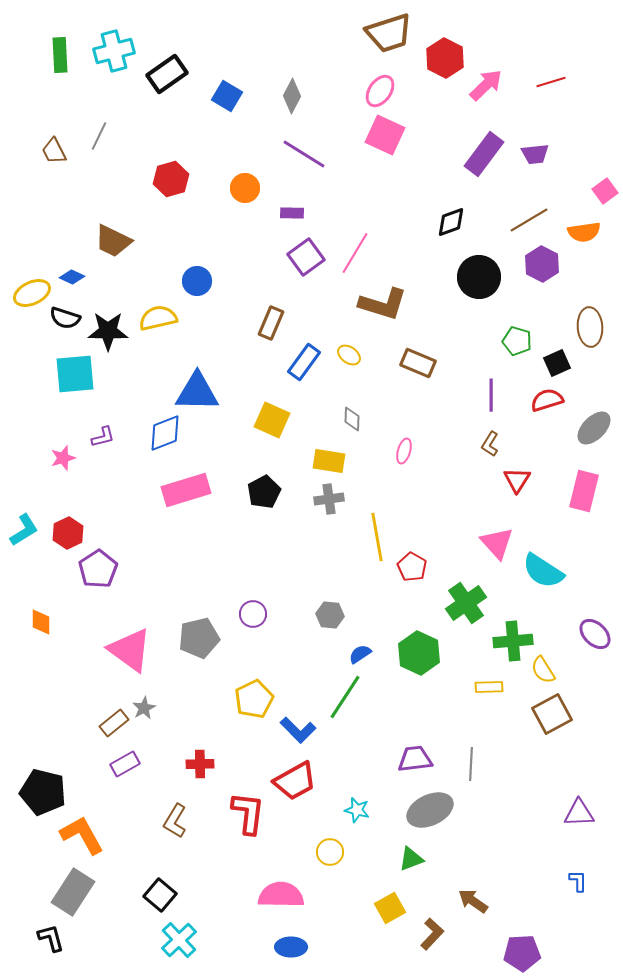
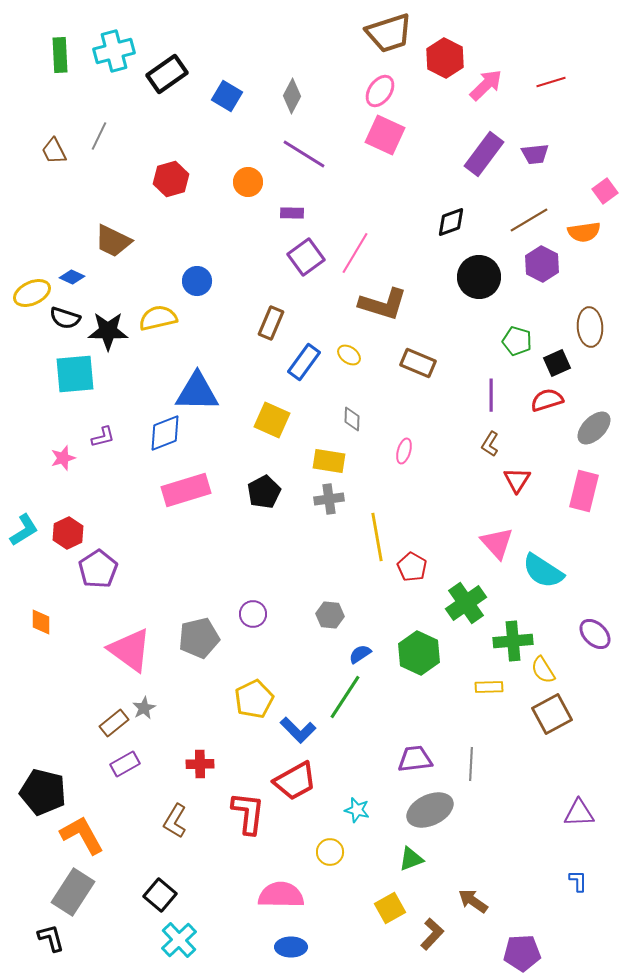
orange circle at (245, 188): moved 3 px right, 6 px up
